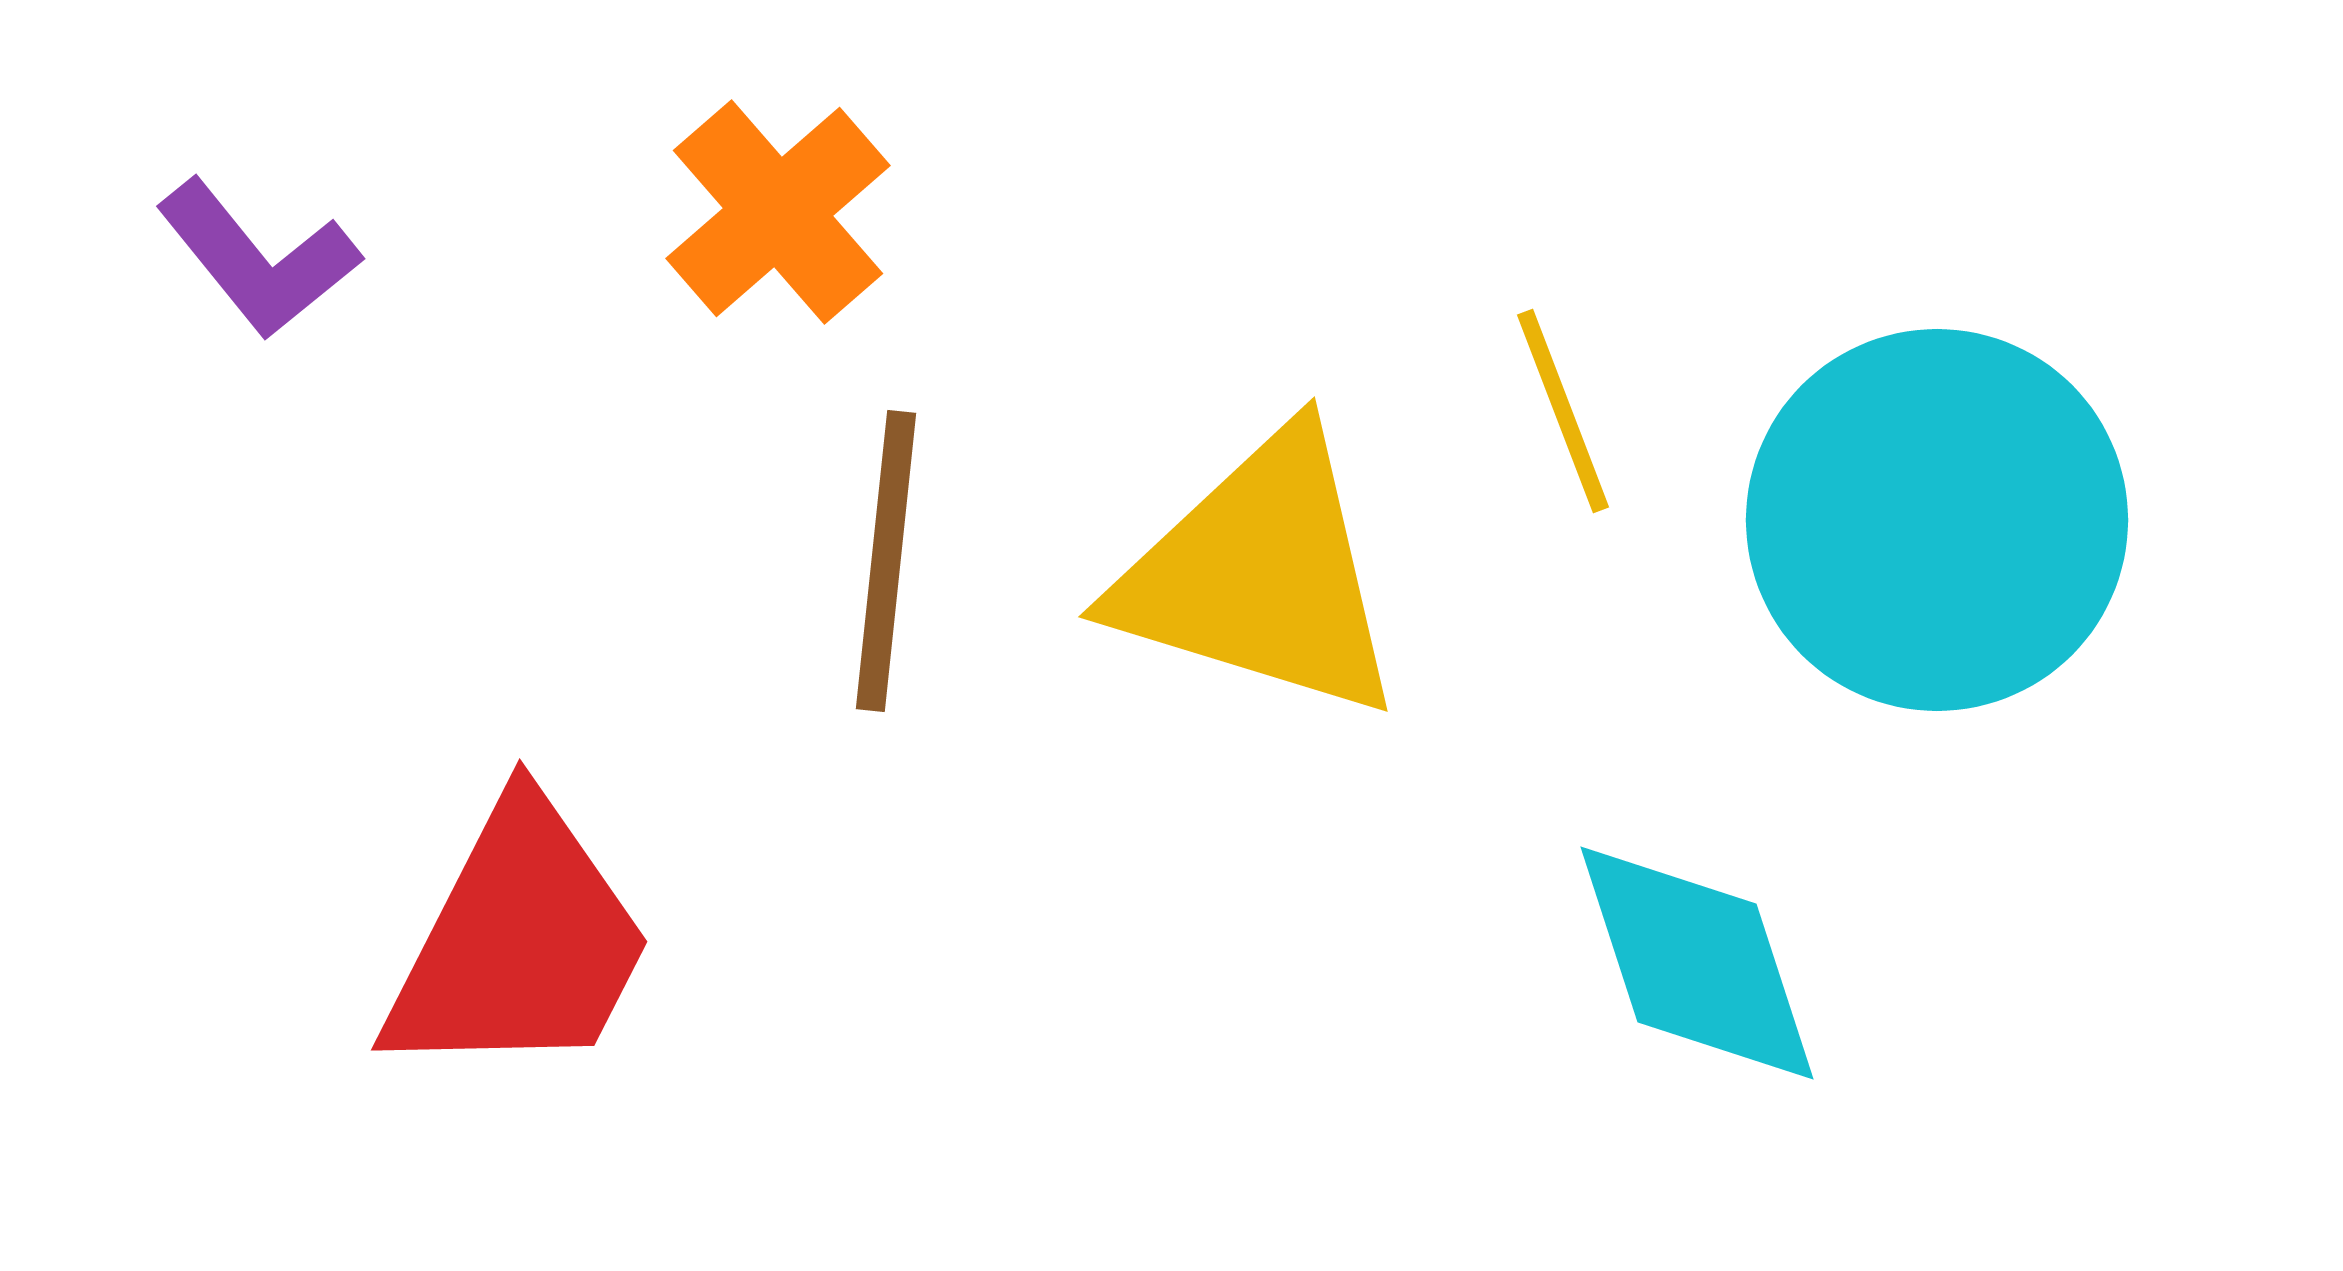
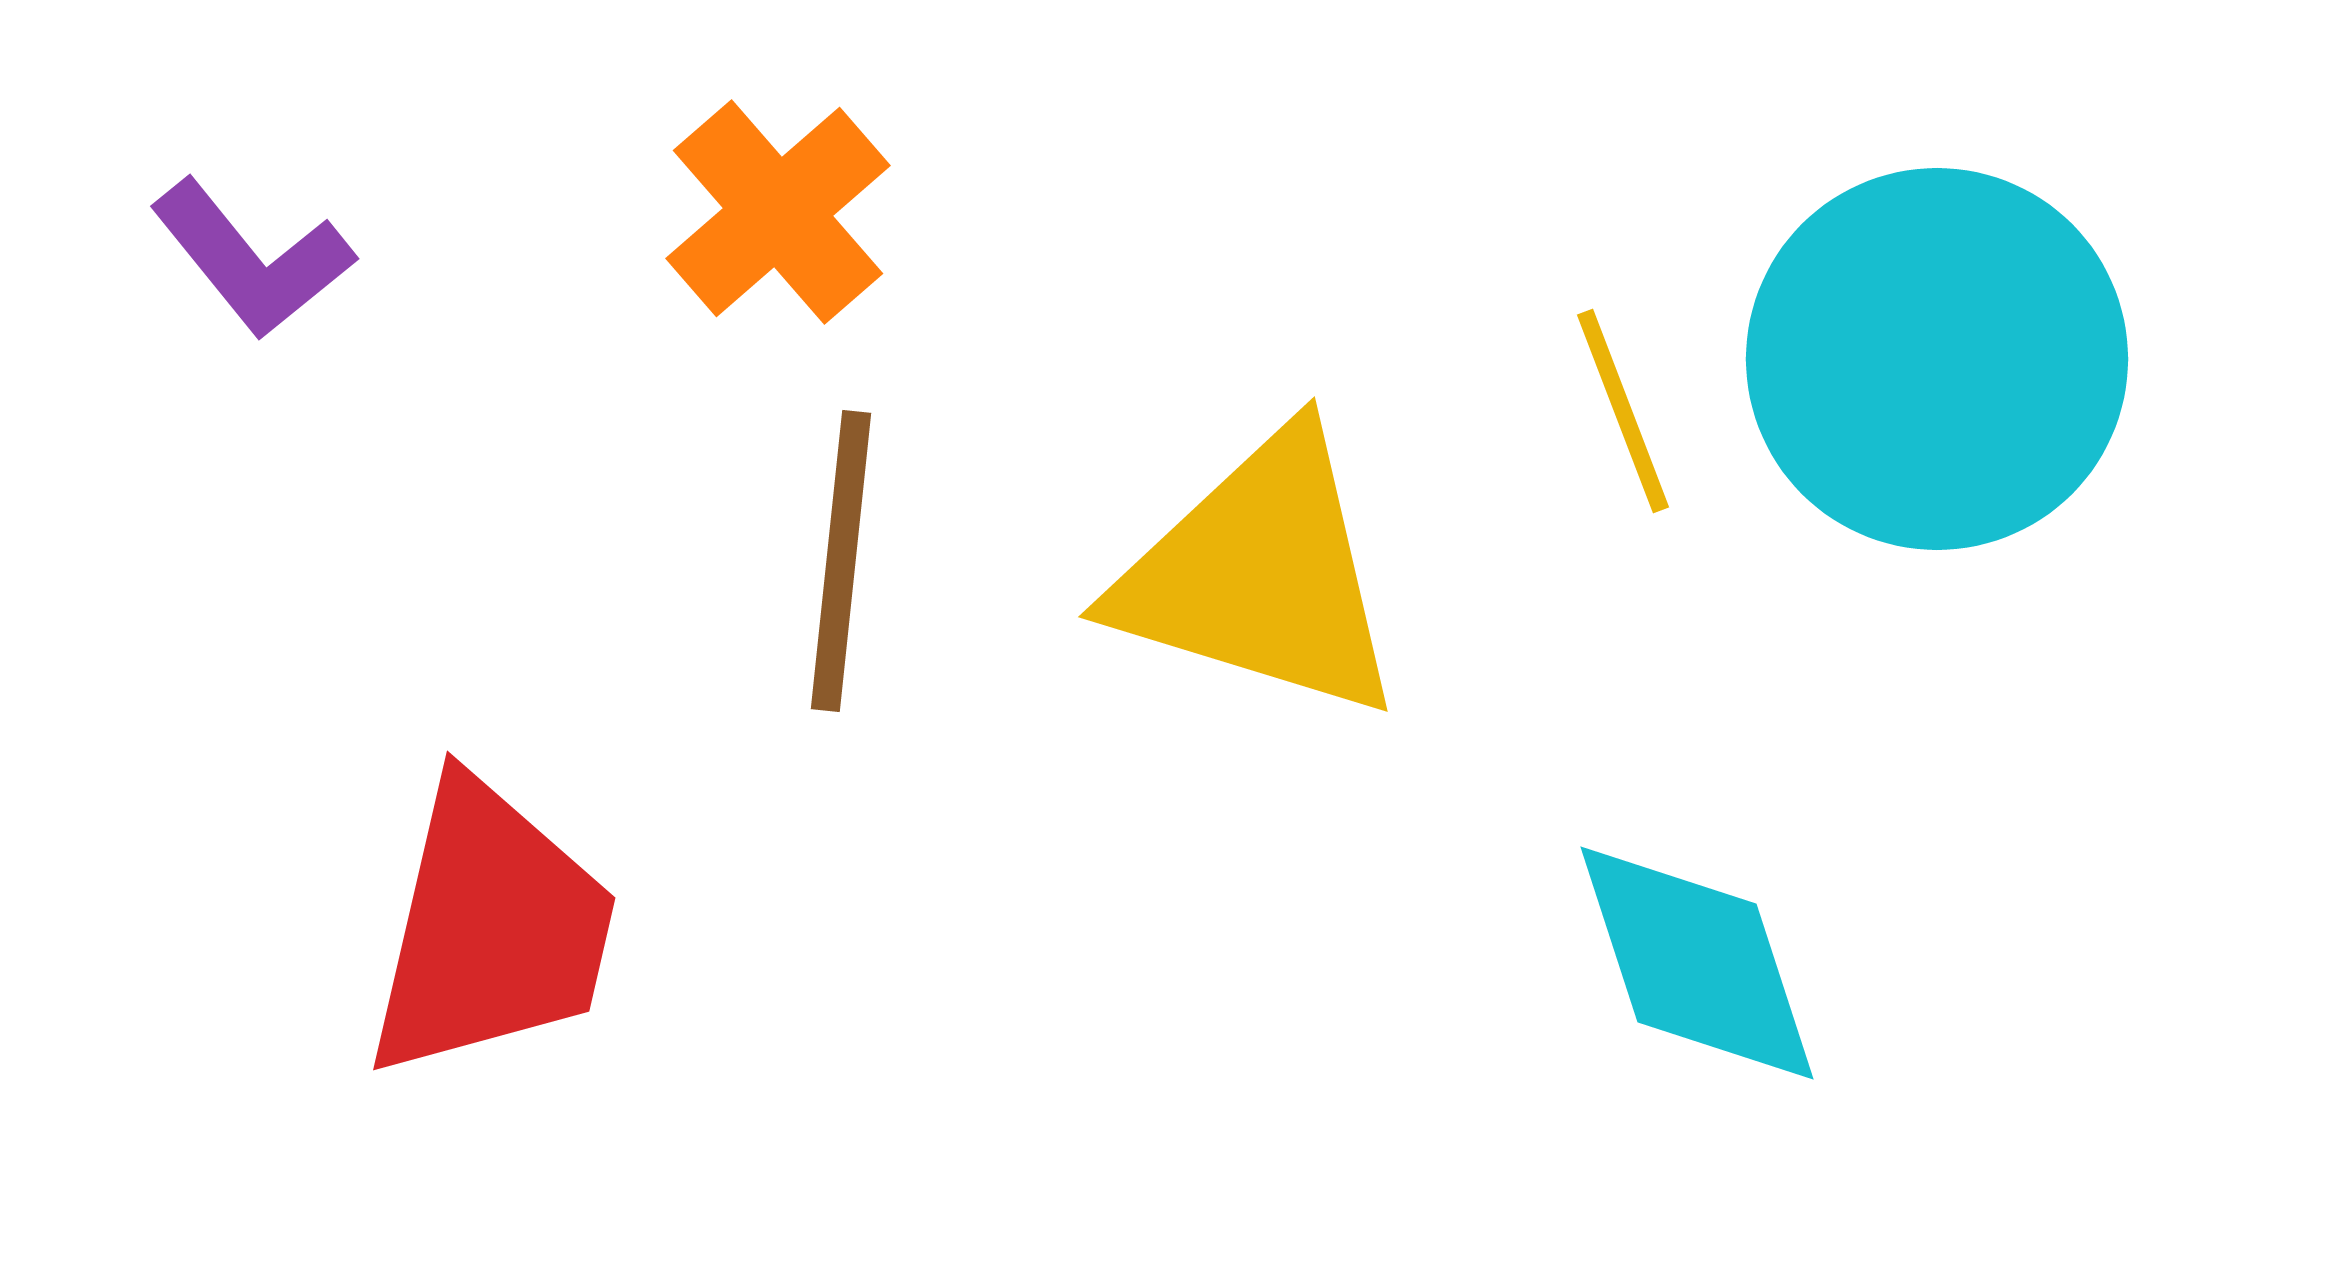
purple L-shape: moved 6 px left
yellow line: moved 60 px right
cyan circle: moved 161 px up
brown line: moved 45 px left
red trapezoid: moved 28 px left, 13 px up; rotated 14 degrees counterclockwise
